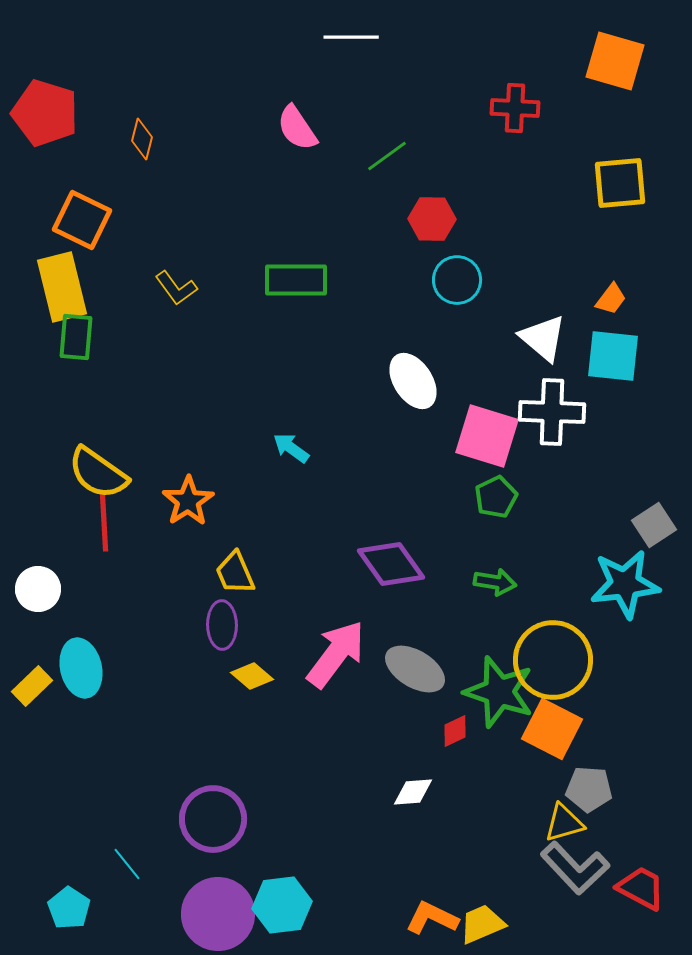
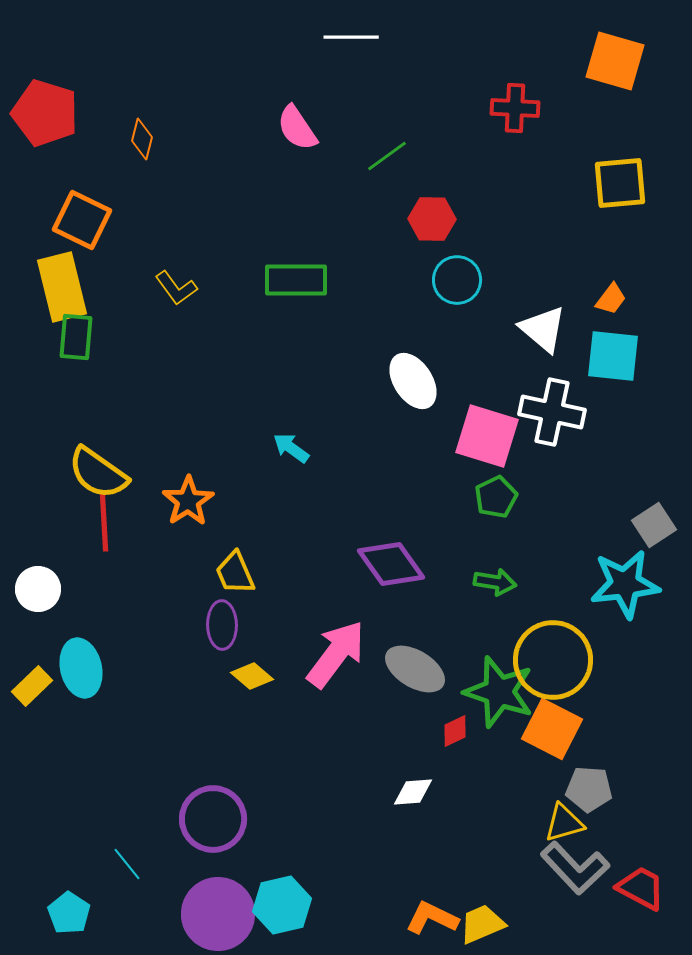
white triangle at (543, 338): moved 9 px up
white cross at (552, 412): rotated 10 degrees clockwise
cyan hexagon at (282, 905): rotated 6 degrees counterclockwise
cyan pentagon at (69, 908): moved 5 px down
